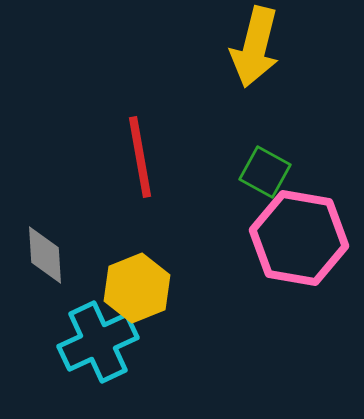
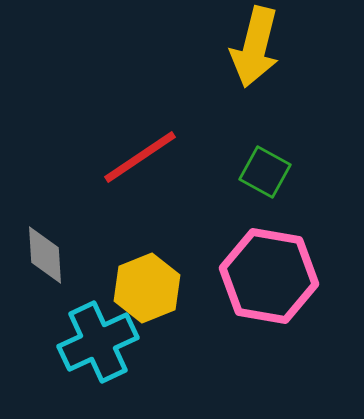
red line: rotated 66 degrees clockwise
pink hexagon: moved 30 px left, 38 px down
yellow hexagon: moved 10 px right
